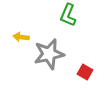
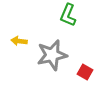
yellow arrow: moved 2 px left, 4 px down
gray star: moved 3 px right, 1 px down
